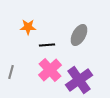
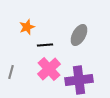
orange star: moved 1 px left; rotated 21 degrees counterclockwise
black line: moved 2 px left
pink cross: moved 1 px left, 1 px up
purple cross: rotated 28 degrees clockwise
